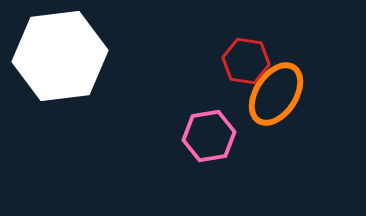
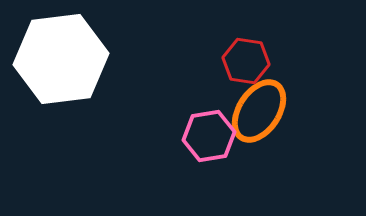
white hexagon: moved 1 px right, 3 px down
orange ellipse: moved 17 px left, 17 px down
